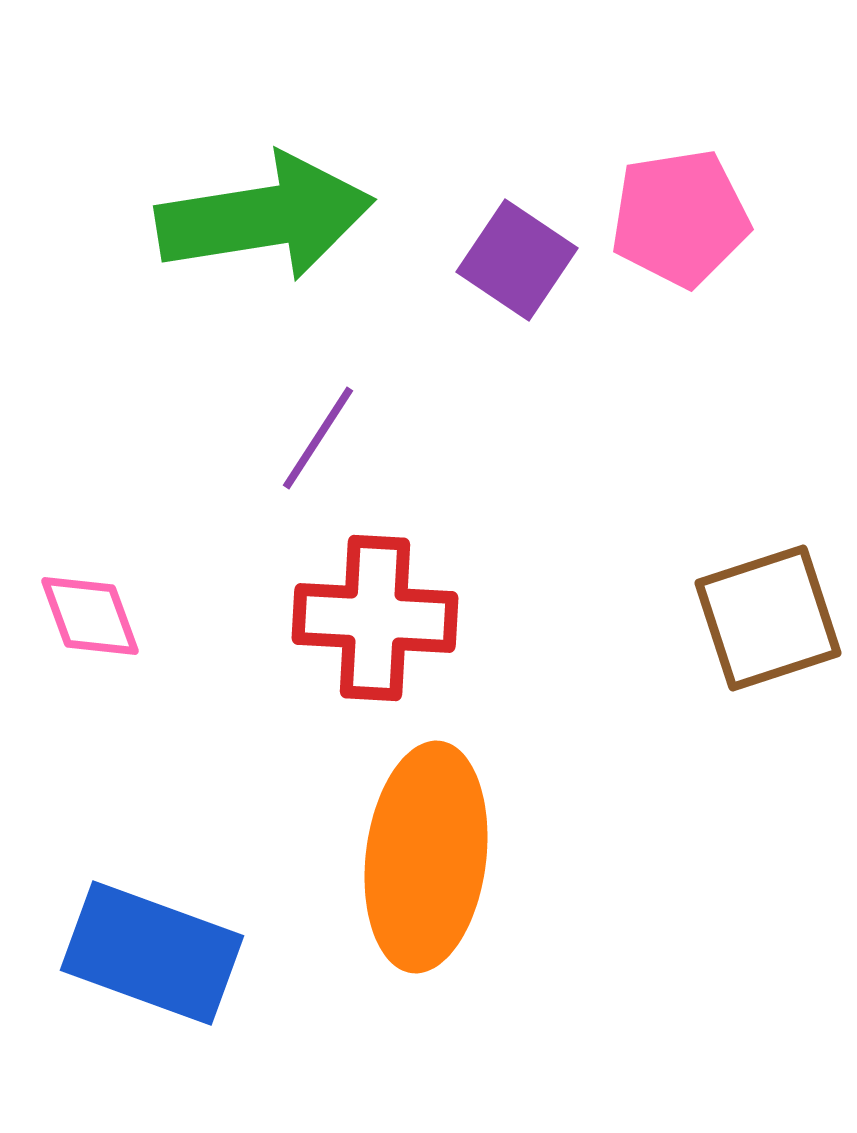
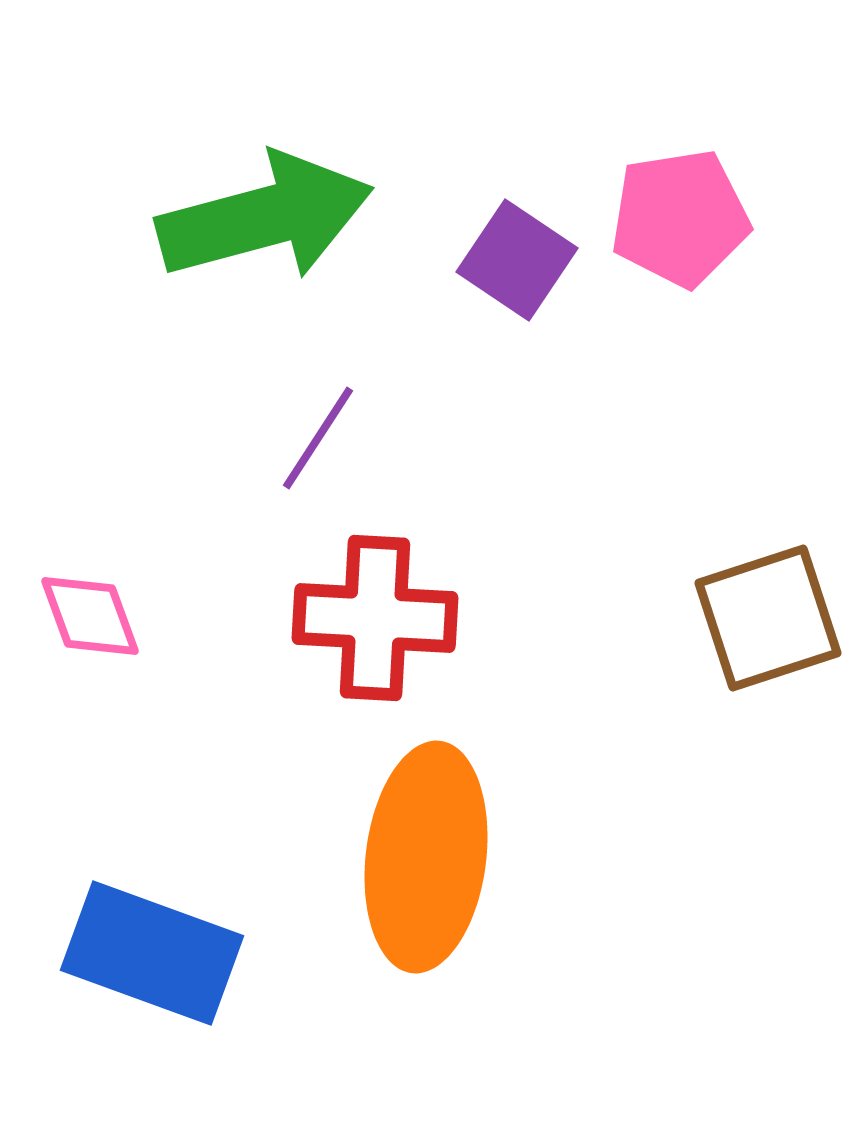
green arrow: rotated 6 degrees counterclockwise
